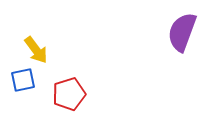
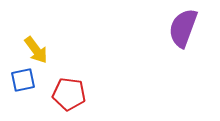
purple semicircle: moved 1 px right, 4 px up
red pentagon: rotated 24 degrees clockwise
